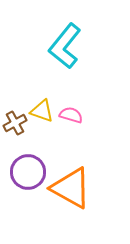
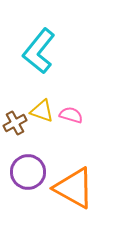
cyan L-shape: moved 26 px left, 5 px down
orange triangle: moved 3 px right
